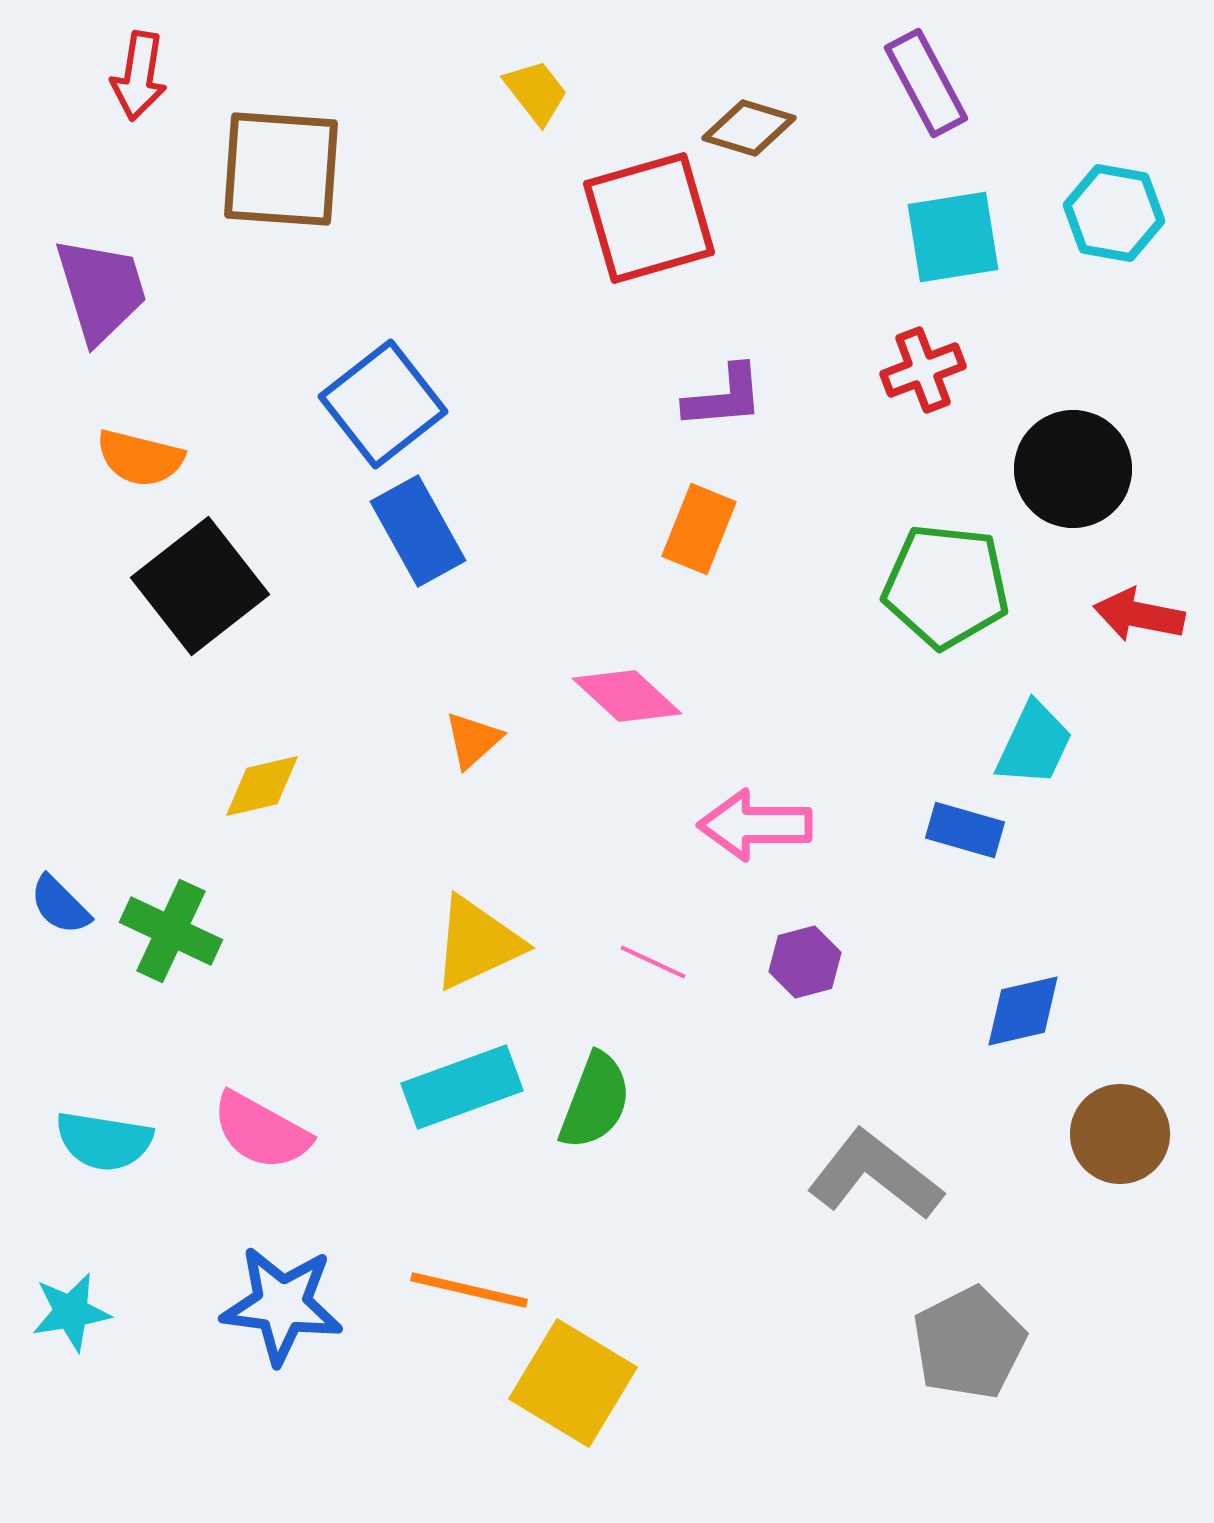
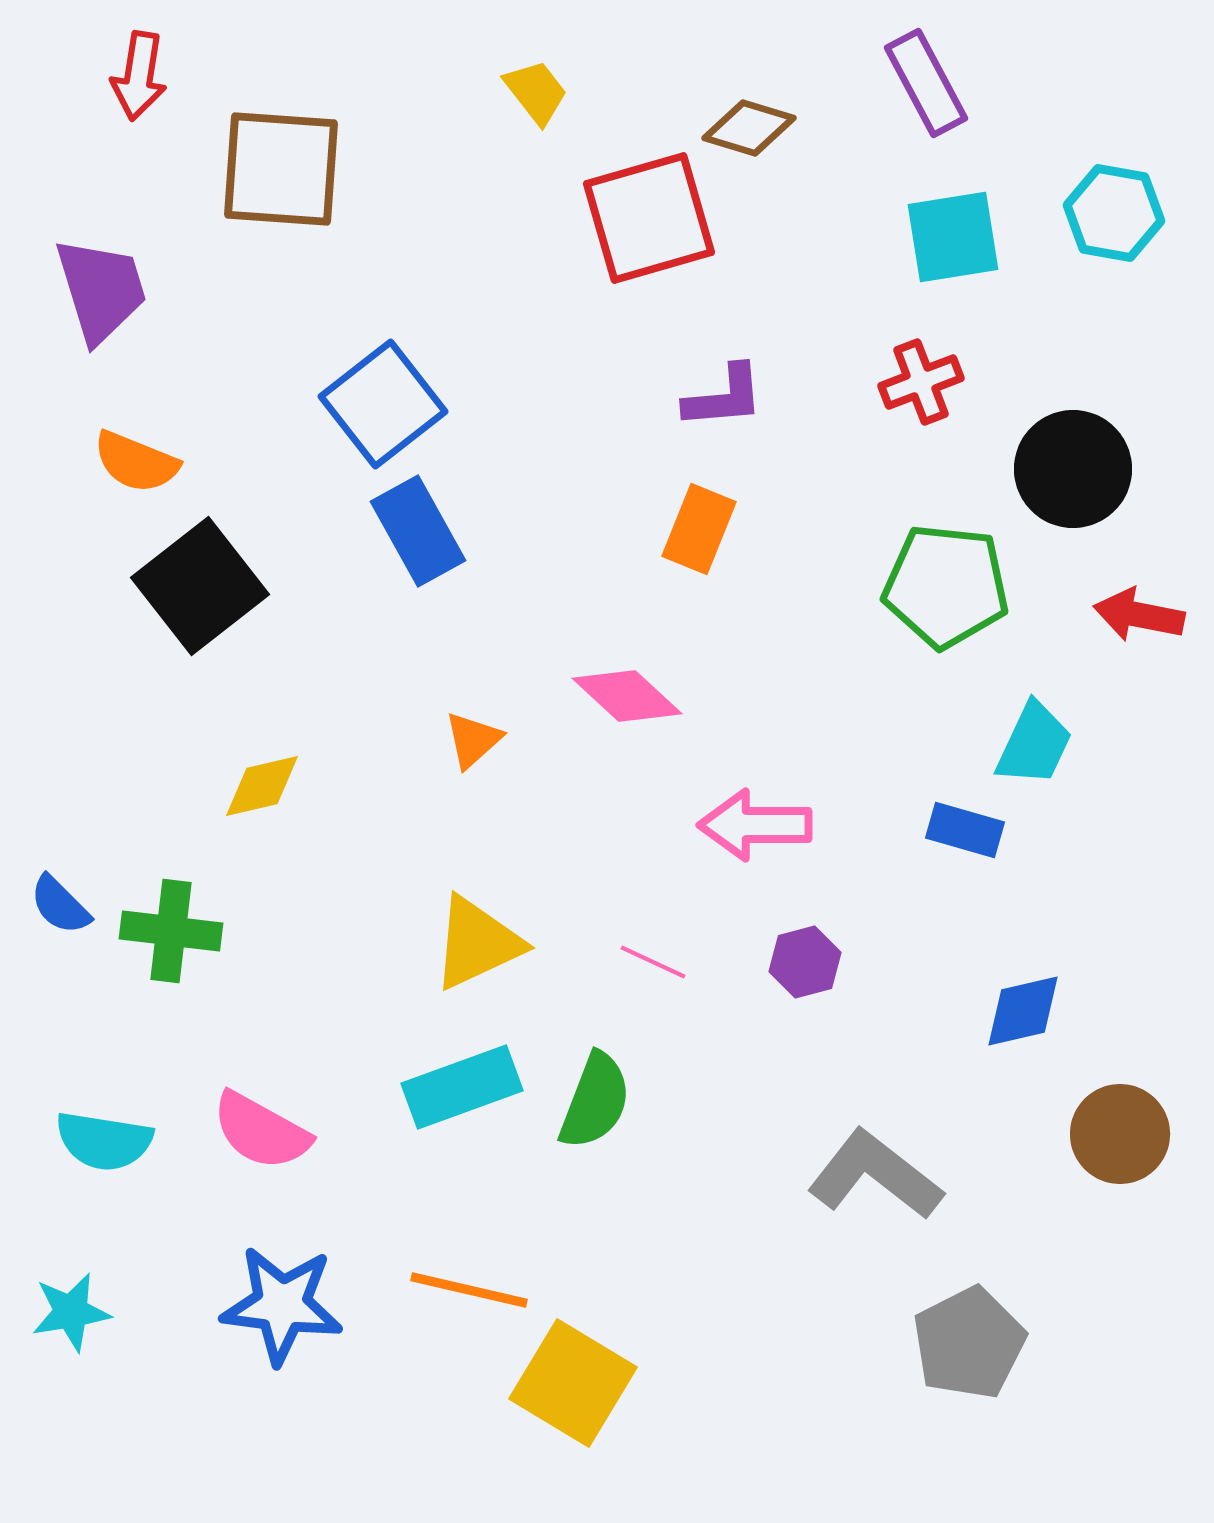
red cross at (923, 370): moved 2 px left, 12 px down
orange semicircle at (140, 458): moved 4 px left, 4 px down; rotated 8 degrees clockwise
green cross at (171, 931): rotated 18 degrees counterclockwise
